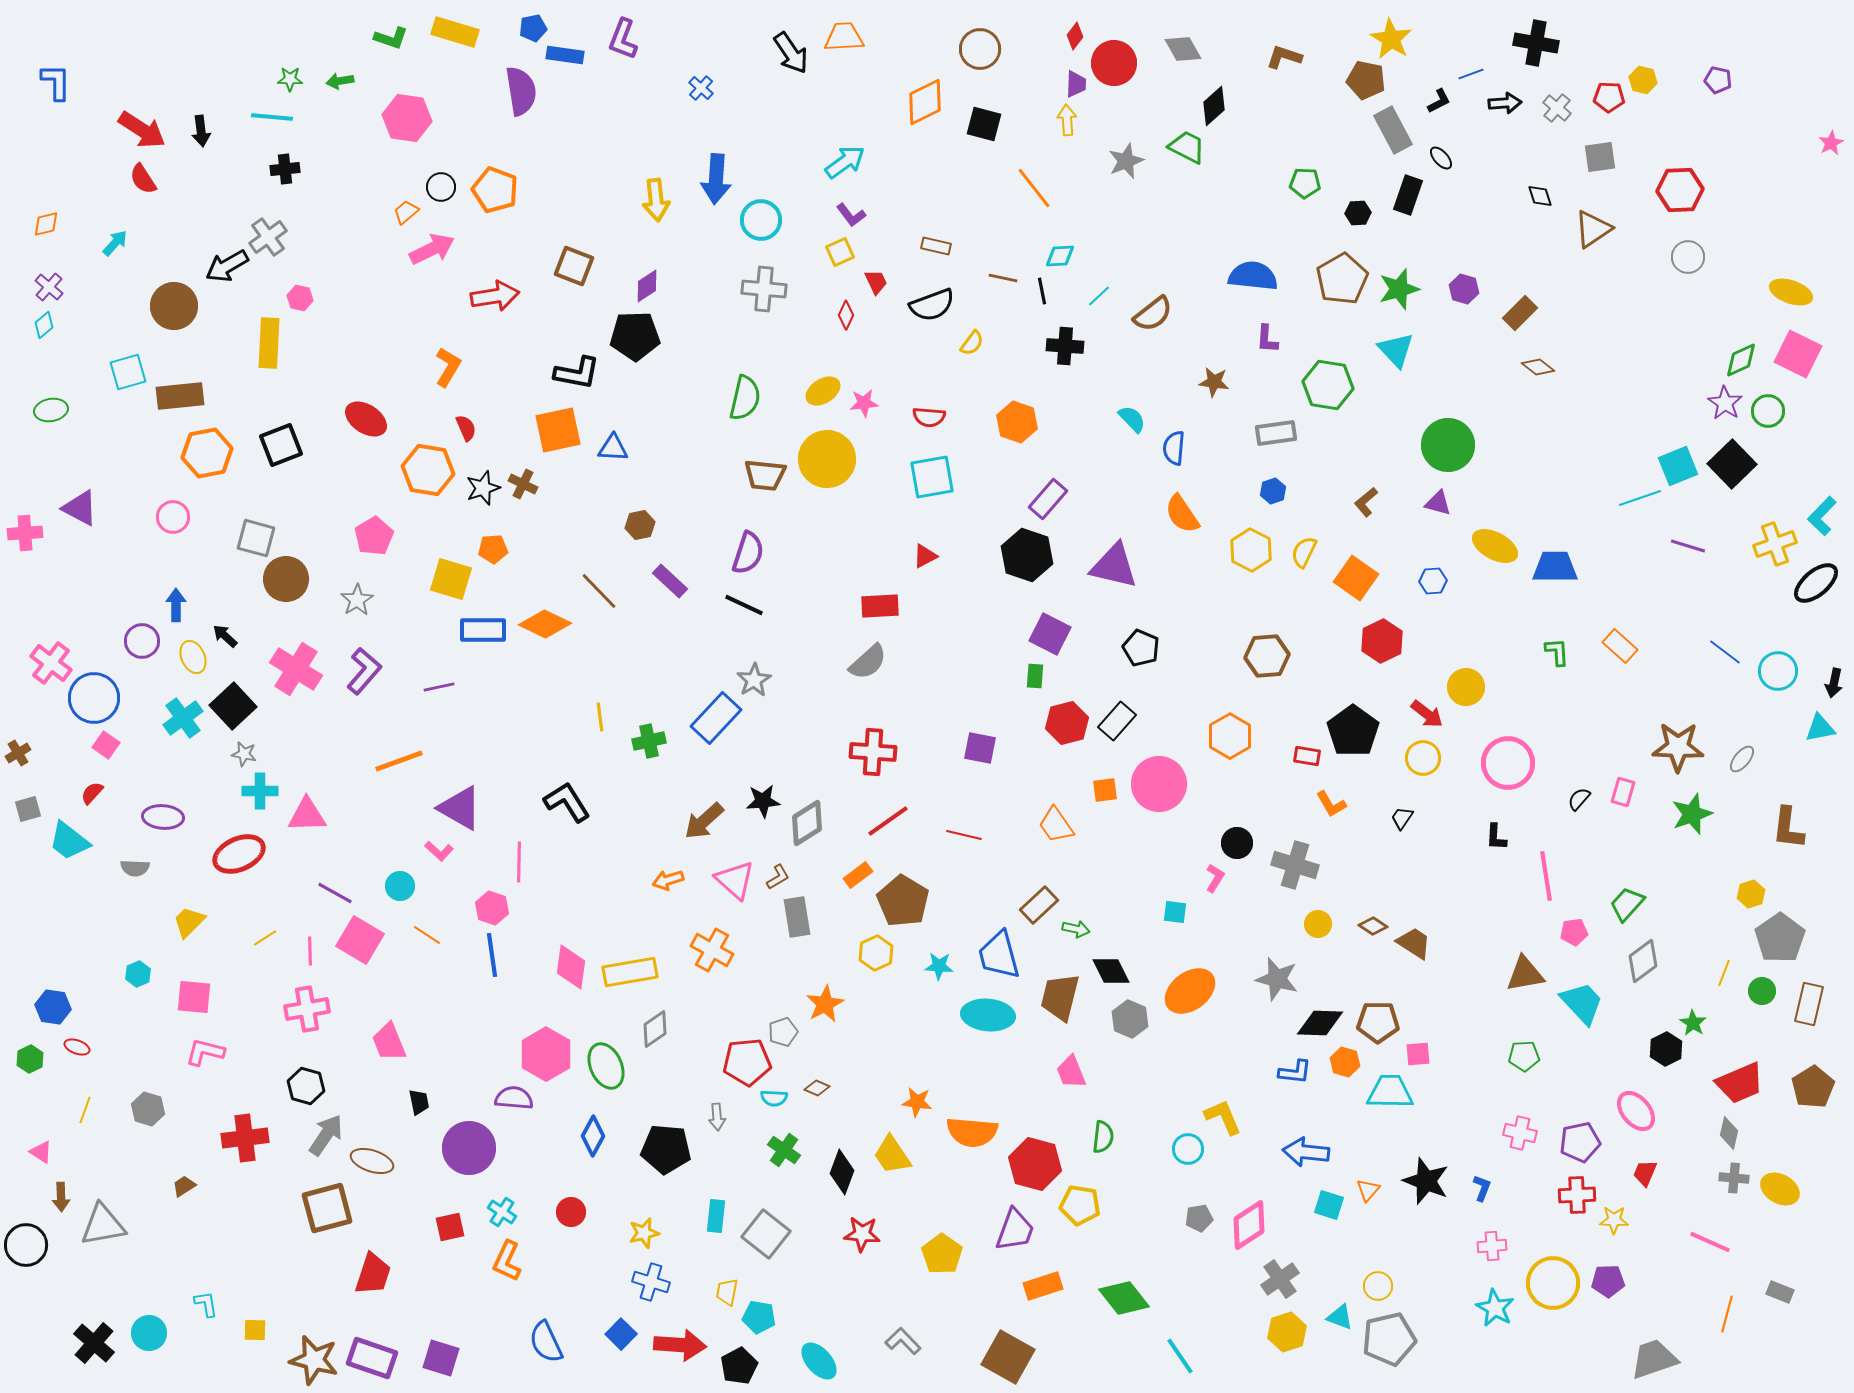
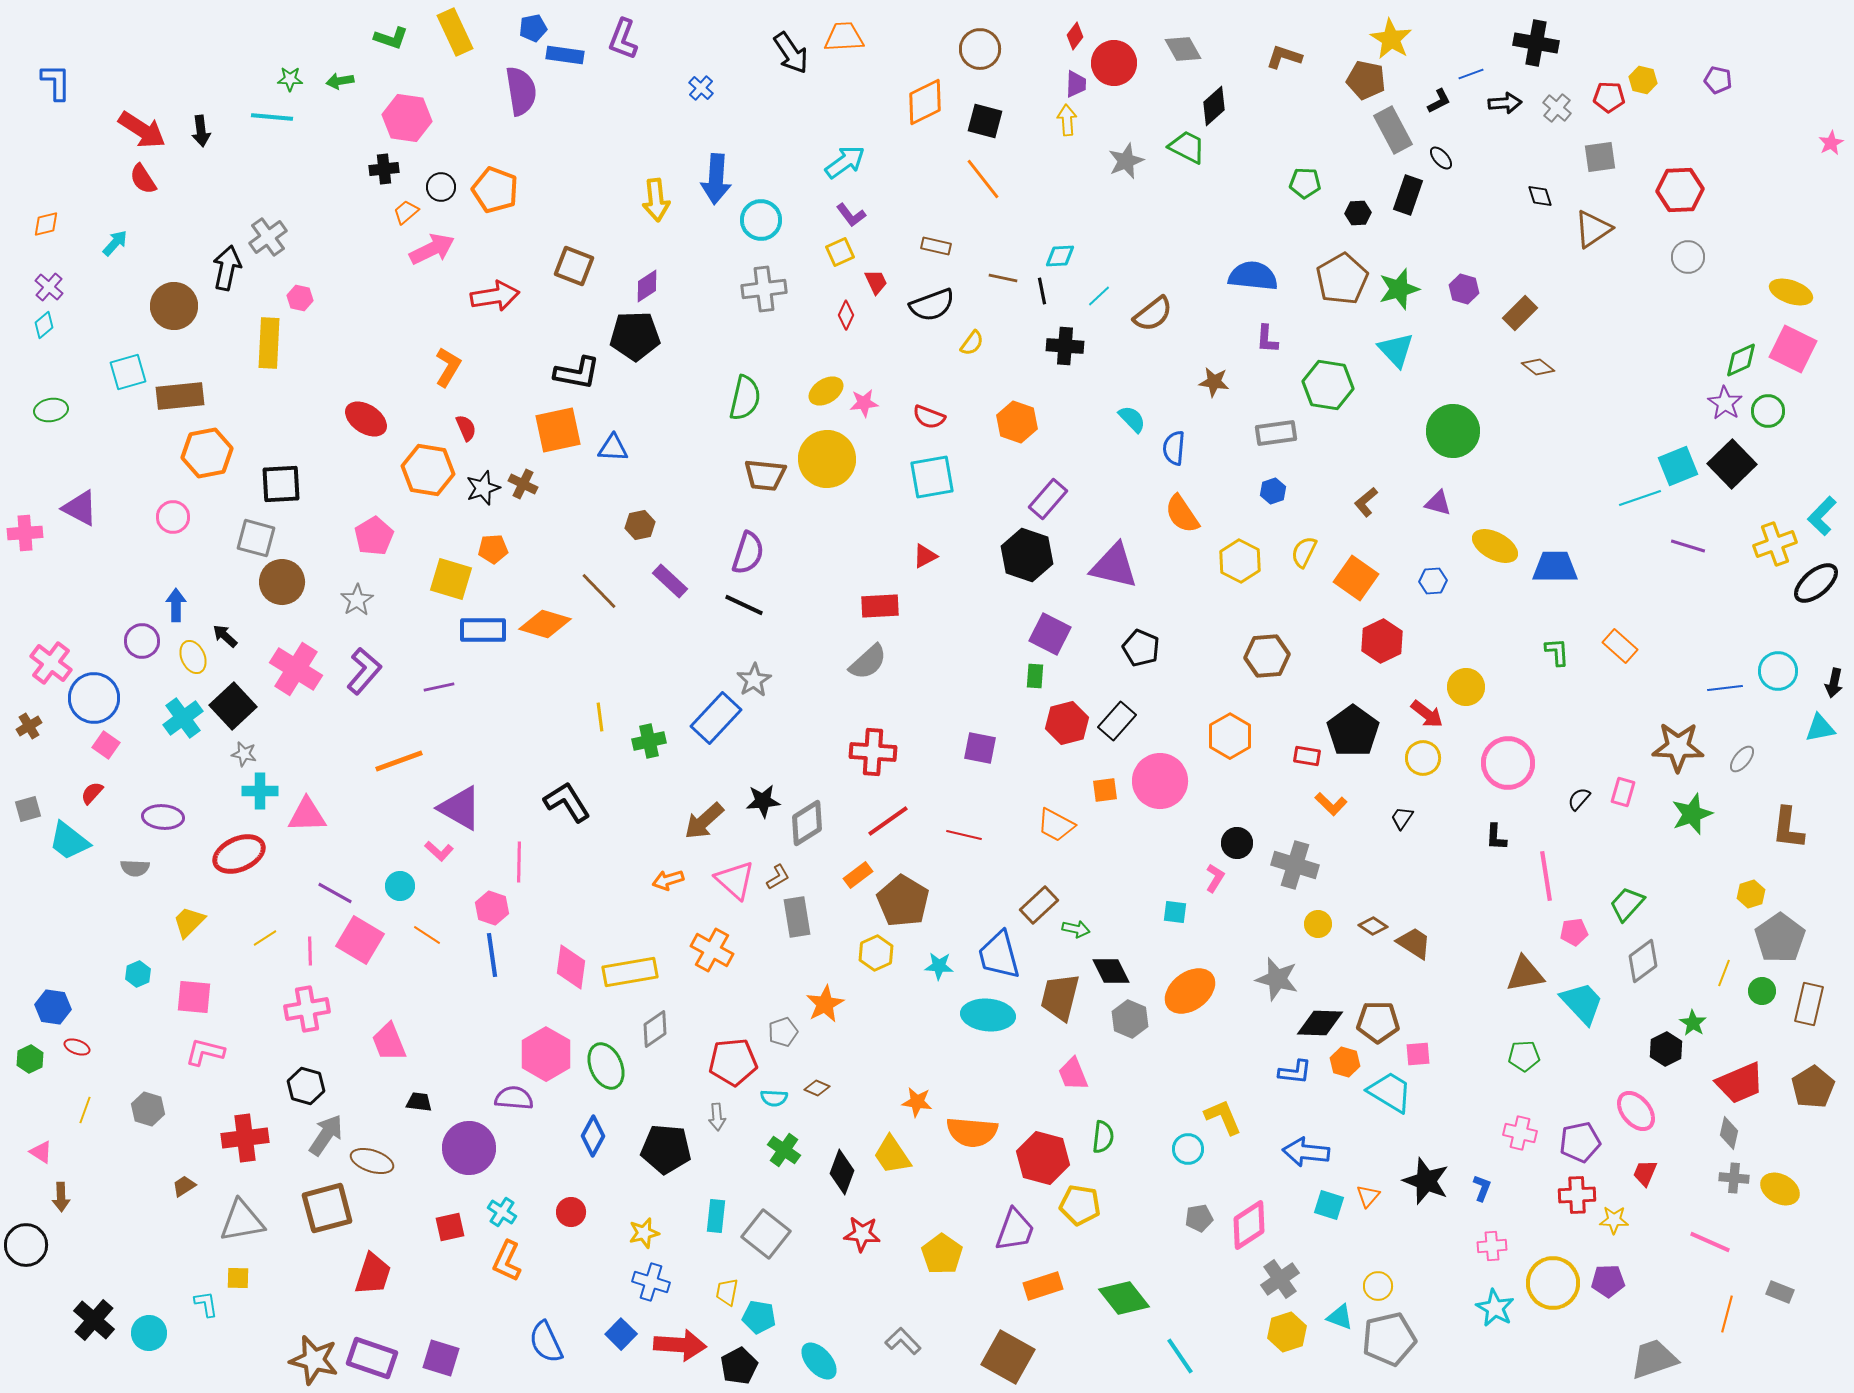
yellow rectangle at (455, 32): rotated 48 degrees clockwise
black square at (984, 124): moved 1 px right, 3 px up
black cross at (285, 169): moved 99 px right
orange line at (1034, 188): moved 51 px left, 9 px up
black arrow at (227, 266): moved 2 px down; rotated 132 degrees clockwise
gray cross at (764, 289): rotated 12 degrees counterclockwise
pink square at (1798, 354): moved 5 px left, 5 px up
yellow ellipse at (823, 391): moved 3 px right
red semicircle at (929, 417): rotated 16 degrees clockwise
black square at (281, 445): moved 39 px down; rotated 18 degrees clockwise
green circle at (1448, 445): moved 5 px right, 14 px up
yellow hexagon at (1251, 550): moved 11 px left, 11 px down
brown circle at (286, 579): moved 4 px left, 3 px down
orange diamond at (545, 624): rotated 9 degrees counterclockwise
blue line at (1725, 652): moved 36 px down; rotated 44 degrees counterclockwise
brown cross at (18, 753): moved 11 px right, 27 px up
pink circle at (1159, 784): moved 1 px right, 3 px up
orange L-shape at (1331, 804): rotated 16 degrees counterclockwise
orange trapezoid at (1056, 825): rotated 27 degrees counterclockwise
red pentagon at (747, 1062): moved 14 px left
pink trapezoid at (1071, 1072): moved 2 px right, 2 px down
cyan trapezoid at (1390, 1092): rotated 30 degrees clockwise
black trapezoid at (419, 1102): rotated 72 degrees counterclockwise
red hexagon at (1035, 1164): moved 8 px right, 6 px up
orange triangle at (1368, 1190): moved 6 px down
gray triangle at (103, 1225): moved 139 px right, 4 px up
yellow square at (255, 1330): moved 17 px left, 52 px up
black cross at (94, 1343): moved 23 px up
